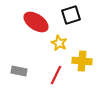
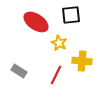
black square: rotated 12 degrees clockwise
gray rectangle: rotated 21 degrees clockwise
